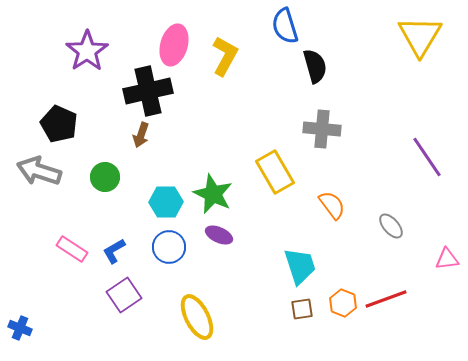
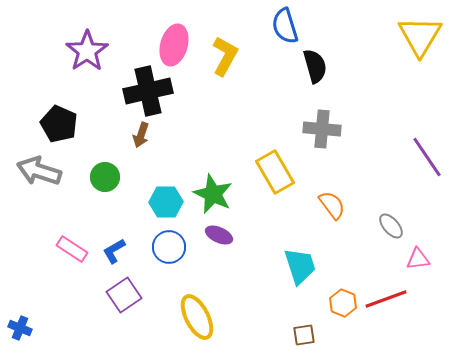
pink triangle: moved 29 px left
brown square: moved 2 px right, 26 px down
